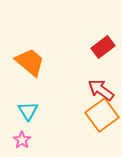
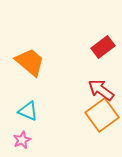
cyan triangle: rotated 35 degrees counterclockwise
pink star: rotated 12 degrees clockwise
